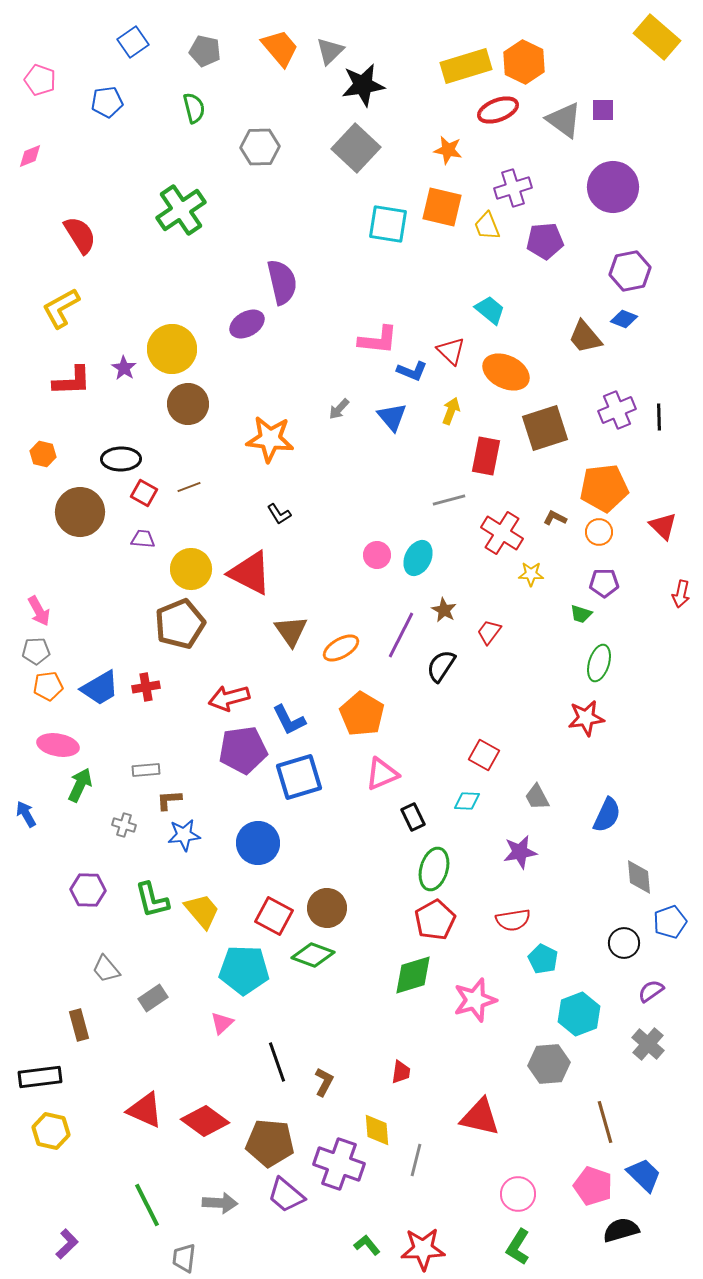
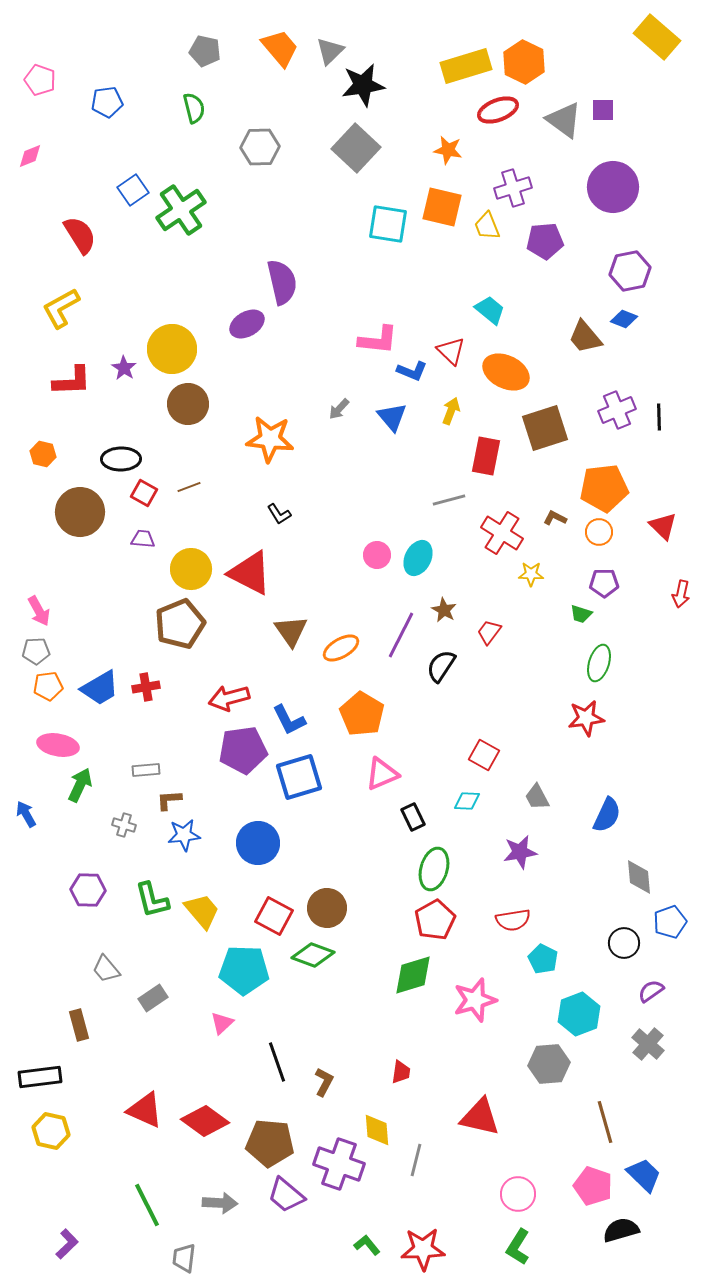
blue square at (133, 42): moved 148 px down
